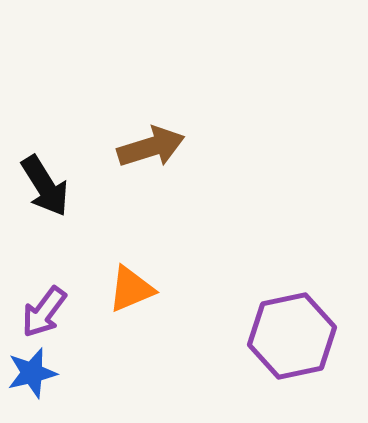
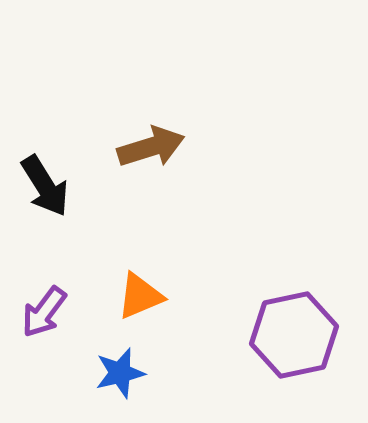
orange triangle: moved 9 px right, 7 px down
purple hexagon: moved 2 px right, 1 px up
blue star: moved 88 px right
